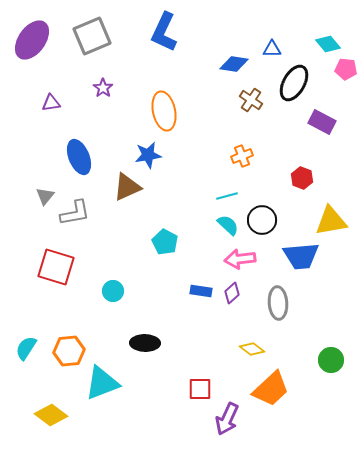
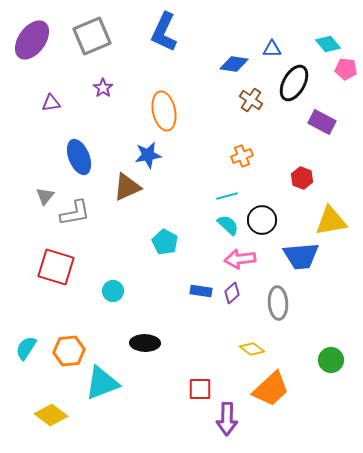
purple arrow at (227, 419): rotated 24 degrees counterclockwise
